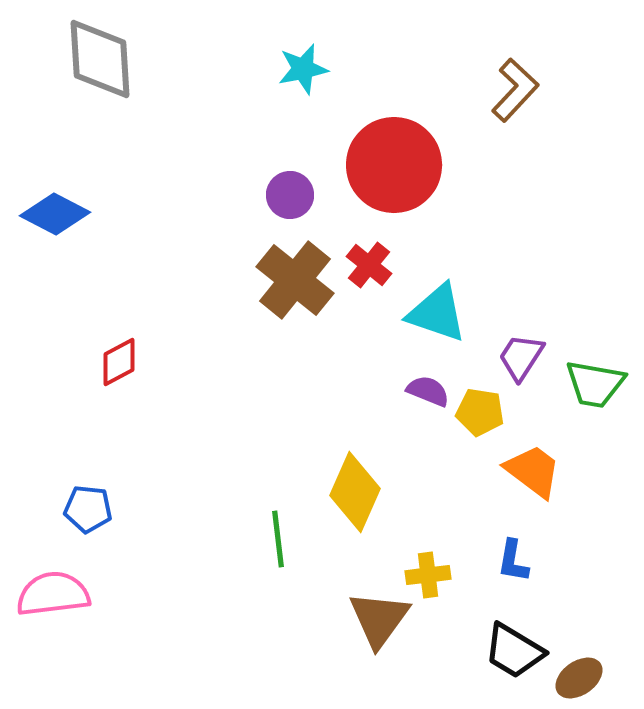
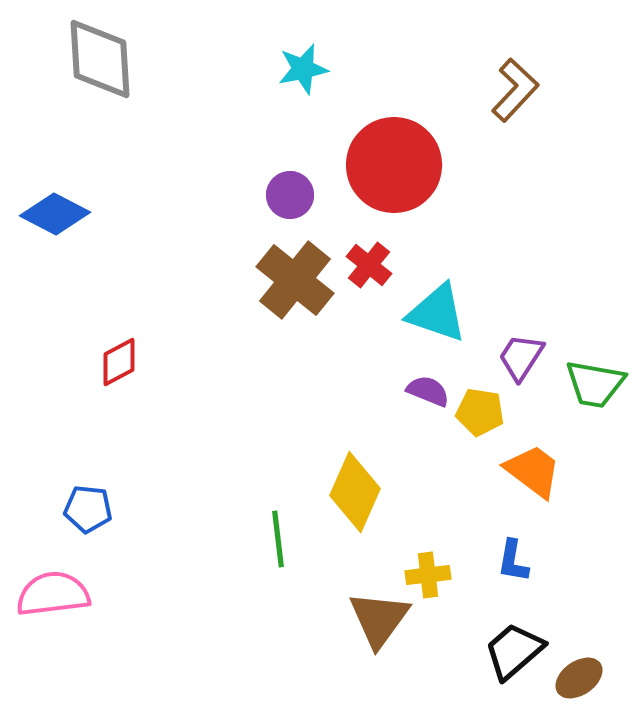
black trapezoid: rotated 108 degrees clockwise
